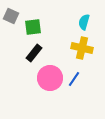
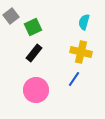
gray square: rotated 28 degrees clockwise
green square: rotated 18 degrees counterclockwise
yellow cross: moved 1 px left, 4 px down
pink circle: moved 14 px left, 12 px down
